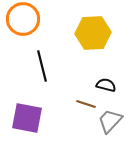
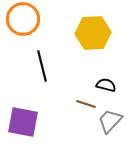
purple square: moved 4 px left, 4 px down
